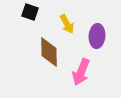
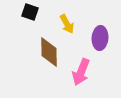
purple ellipse: moved 3 px right, 2 px down
